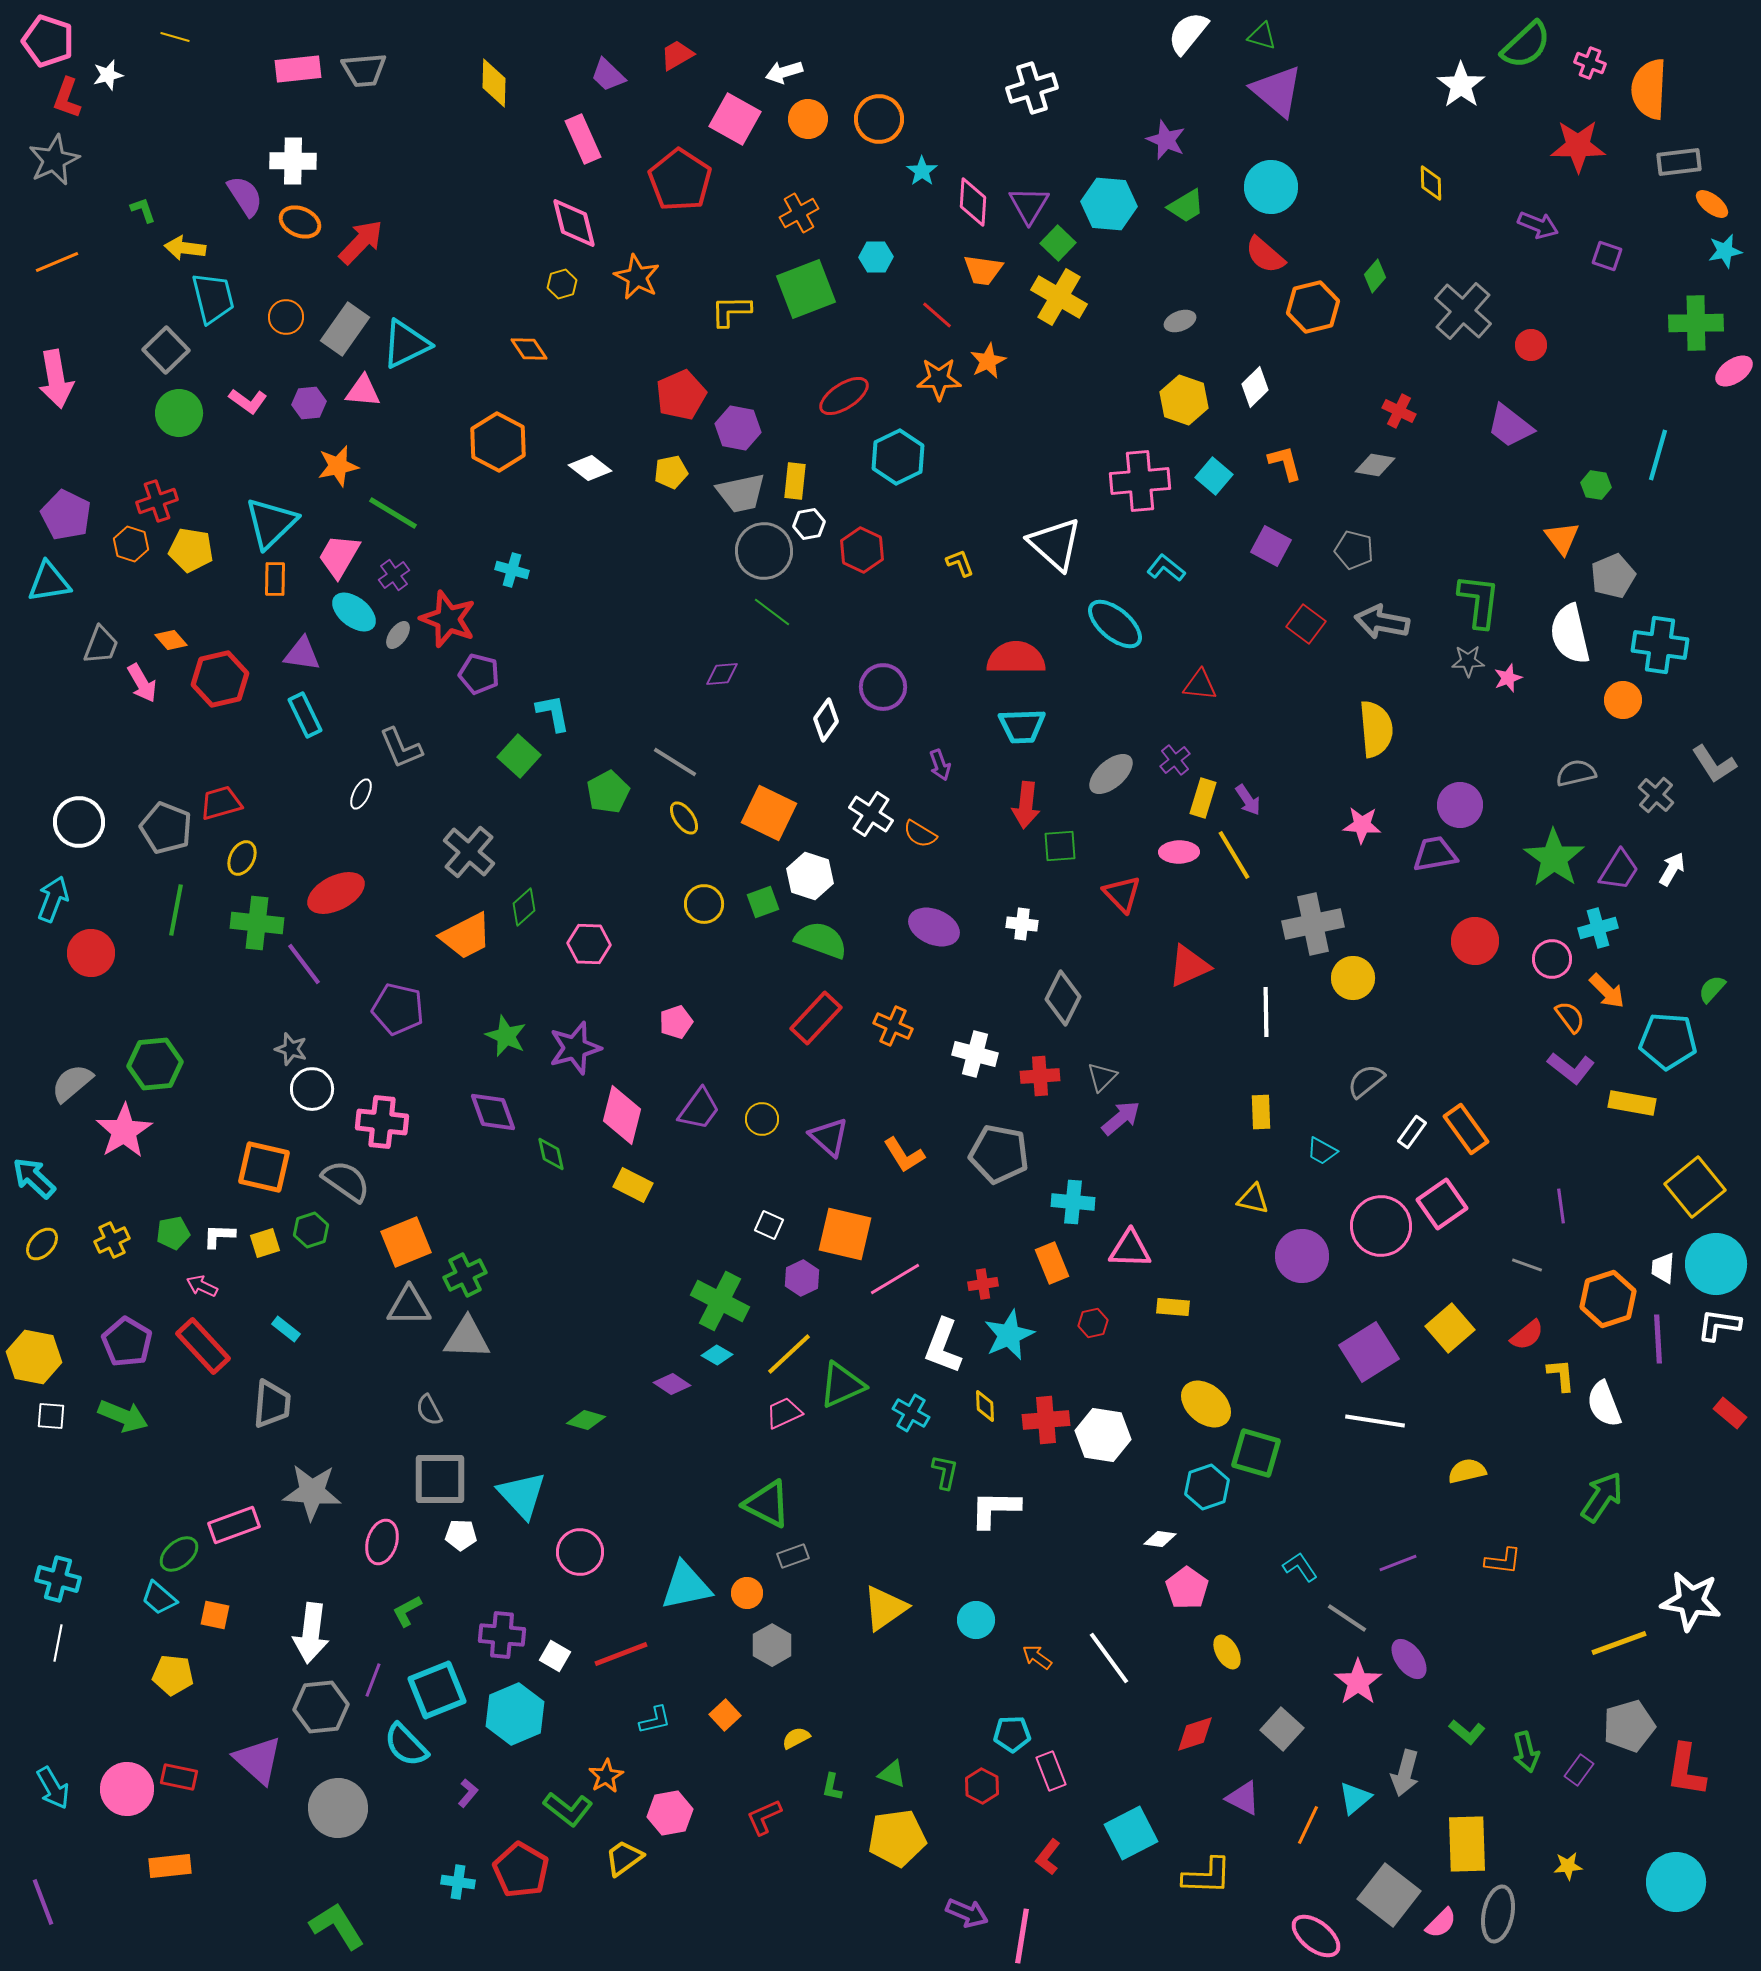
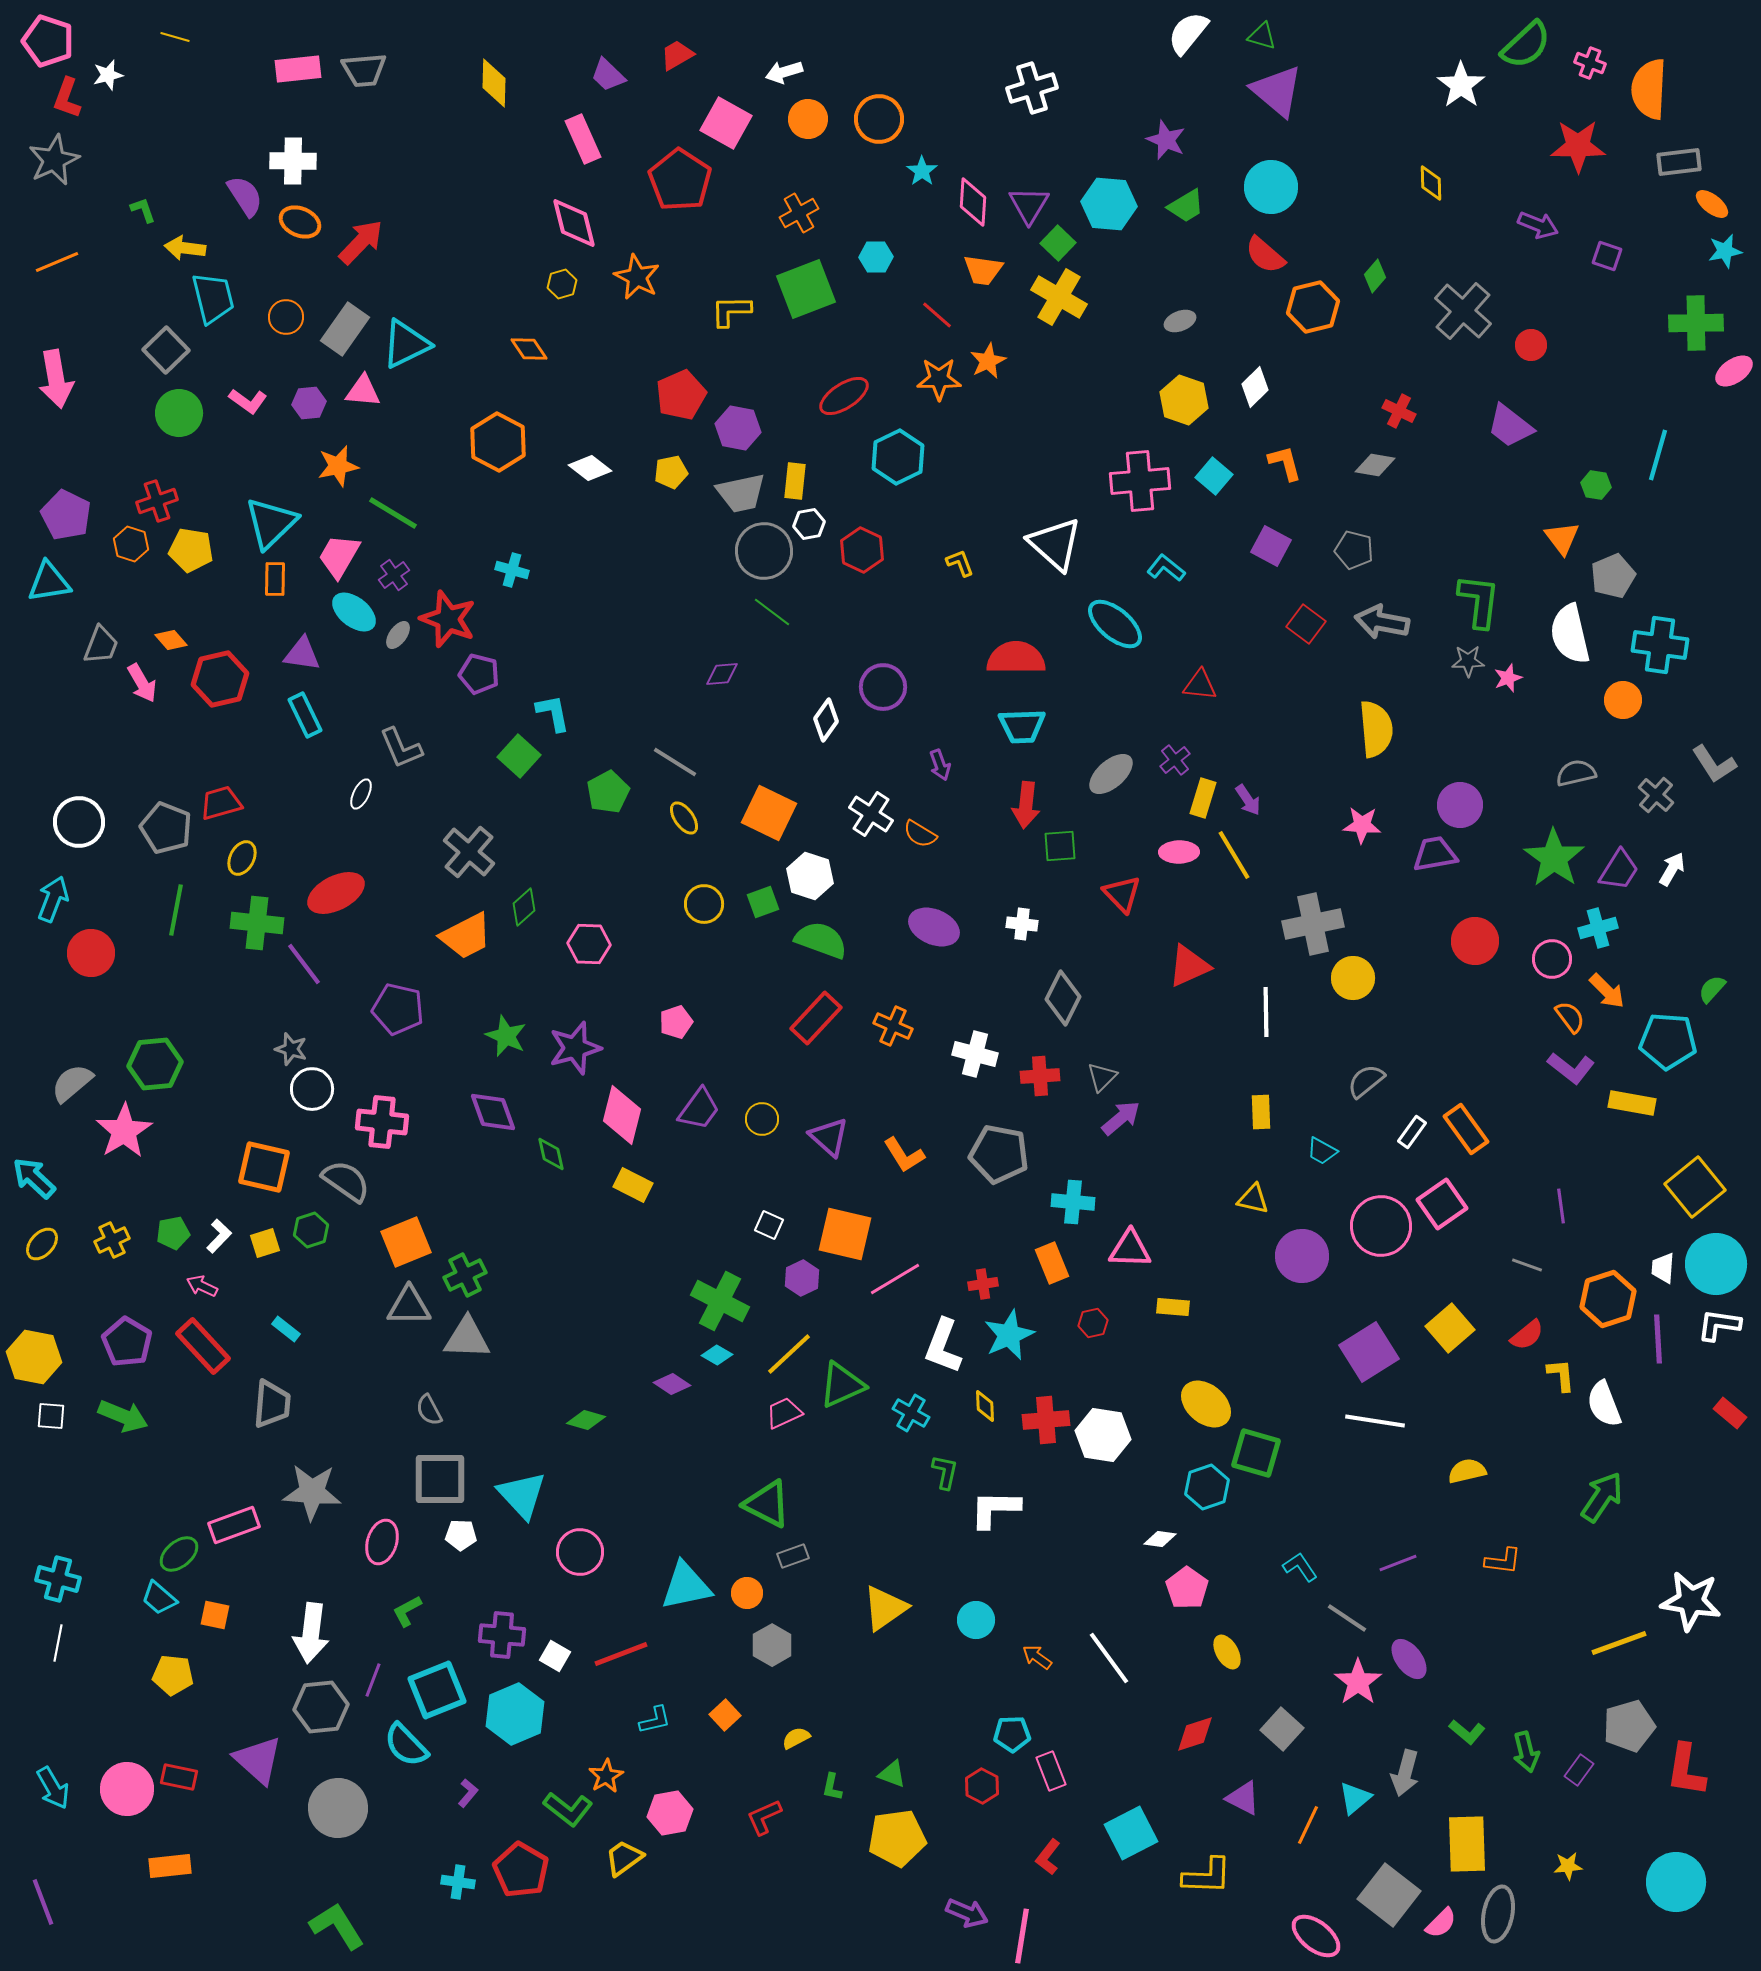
pink square at (735, 119): moved 9 px left, 4 px down
white L-shape at (219, 1236): rotated 132 degrees clockwise
